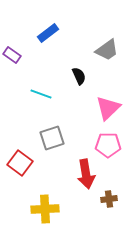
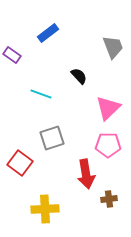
gray trapezoid: moved 6 px right, 3 px up; rotated 75 degrees counterclockwise
black semicircle: rotated 18 degrees counterclockwise
